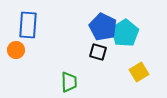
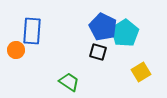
blue rectangle: moved 4 px right, 6 px down
yellow square: moved 2 px right
green trapezoid: rotated 55 degrees counterclockwise
